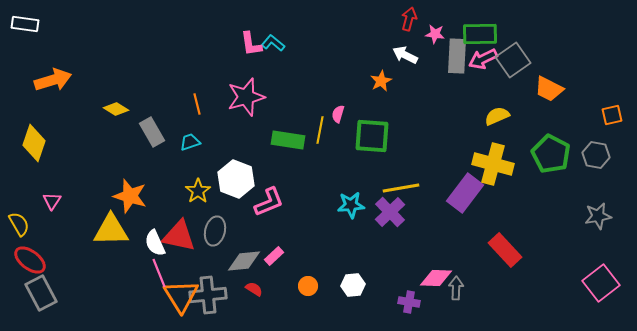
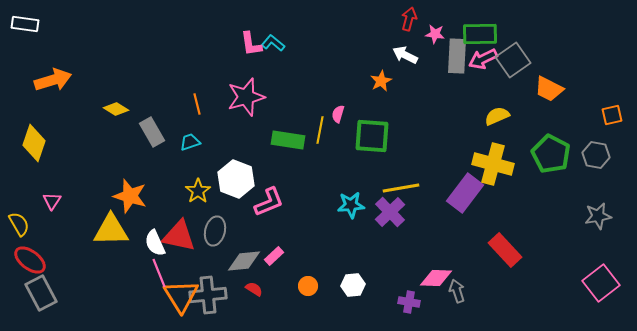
gray arrow at (456, 288): moved 1 px right, 3 px down; rotated 20 degrees counterclockwise
